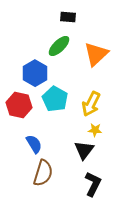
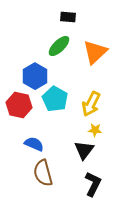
orange triangle: moved 1 px left, 2 px up
blue hexagon: moved 3 px down
blue semicircle: rotated 36 degrees counterclockwise
brown semicircle: rotated 148 degrees clockwise
